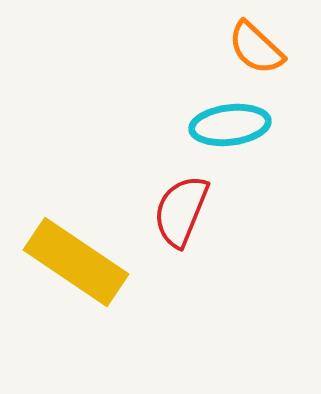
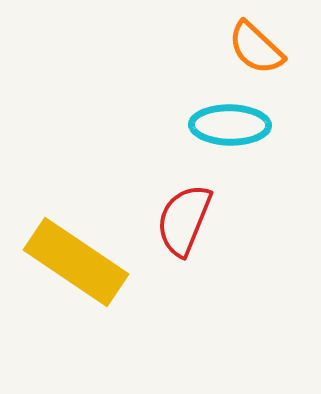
cyan ellipse: rotated 8 degrees clockwise
red semicircle: moved 3 px right, 9 px down
